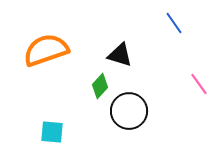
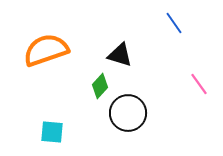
black circle: moved 1 px left, 2 px down
